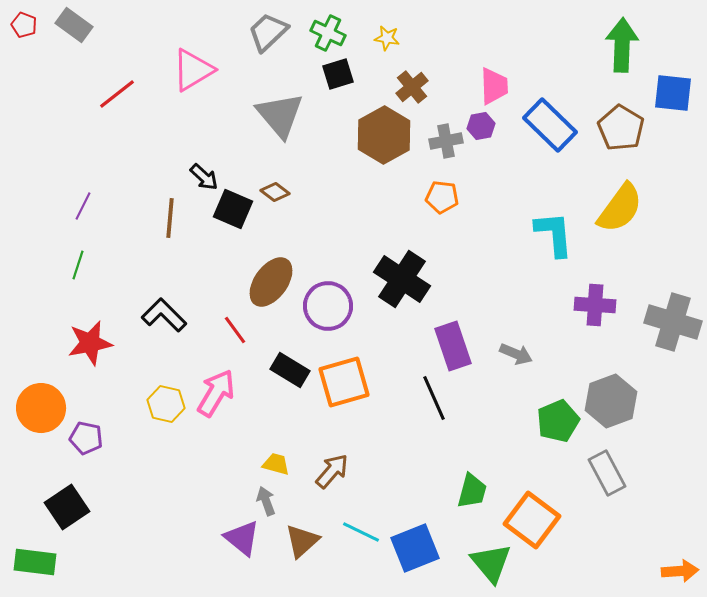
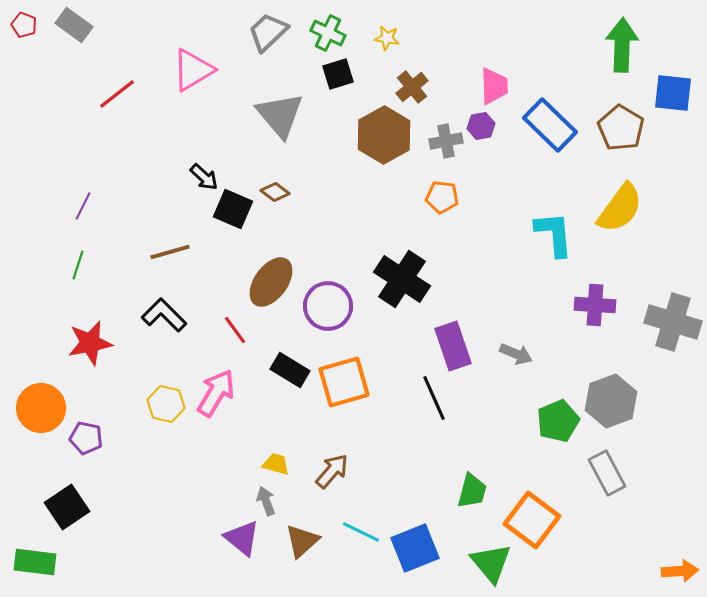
brown line at (170, 218): moved 34 px down; rotated 69 degrees clockwise
